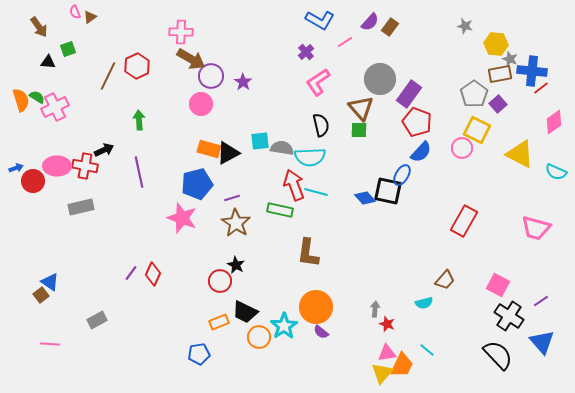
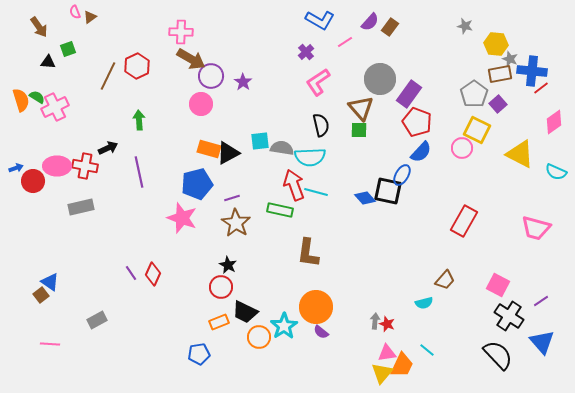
black arrow at (104, 150): moved 4 px right, 2 px up
black star at (236, 265): moved 8 px left
purple line at (131, 273): rotated 70 degrees counterclockwise
red circle at (220, 281): moved 1 px right, 6 px down
gray arrow at (375, 309): moved 12 px down
